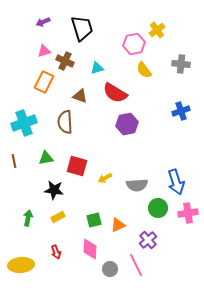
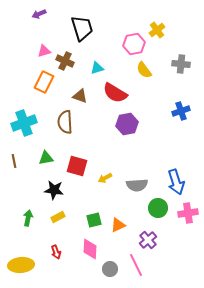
purple arrow: moved 4 px left, 8 px up
